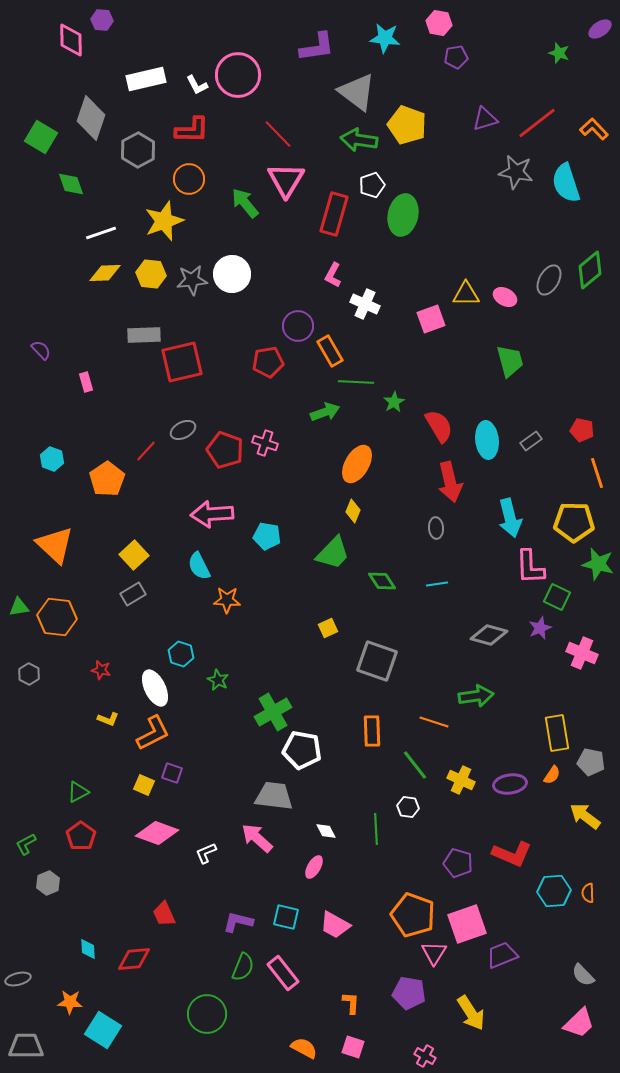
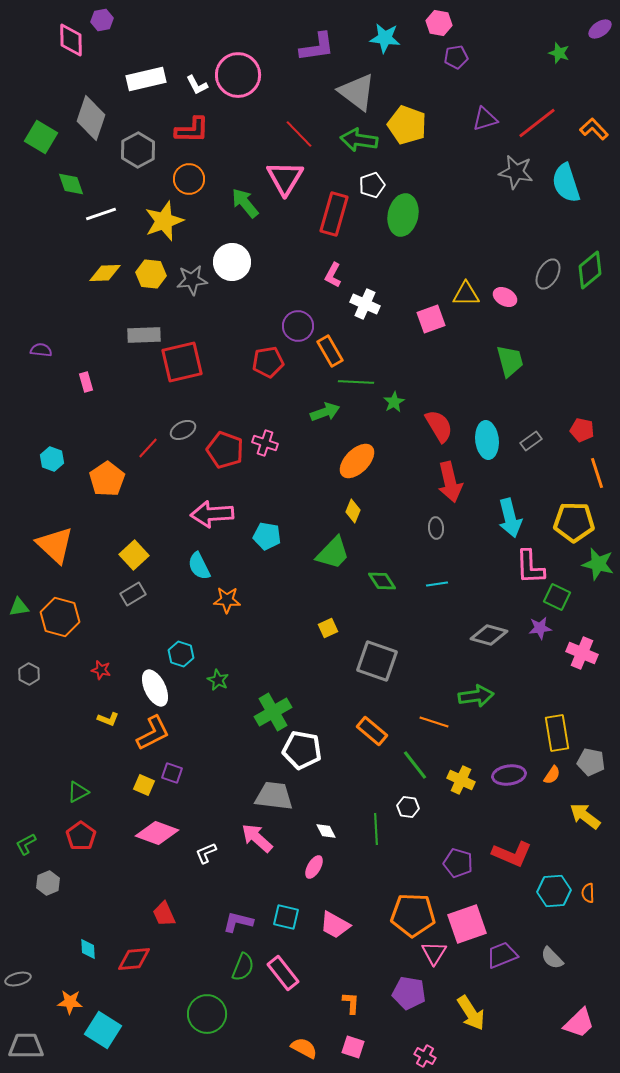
purple hexagon at (102, 20): rotated 15 degrees counterclockwise
red line at (278, 134): moved 21 px right
pink triangle at (286, 180): moved 1 px left, 2 px up
white line at (101, 233): moved 19 px up
white circle at (232, 274): moved 12 px up
gray ellipse at (549, 280): moved 1 px left, 6 px up
purple semicircle at (41, 350): rotated 40 degrees counterclockwise
red line at (146, 451): moved 2 px right, 3 px up
orange ellipse at (357, 464): moved 3 px up; rotated 15 degrees clockwise
orange hexagon at (57, 617): moved 3 px right; rotated 9 degrees clockwise
purple star at (540, 628): rotated 15 degrees clockwise
orange rectangle at (372, 731): rotated 48 degrees counterclockwise
purple ellipse at (510, 784): moved 1 px left, 9 px up
orange pentagon at (413, 915): rotated 18 degrees counterclockwise
gray semicircle at (583, 975): moved 31 px left, 17 px up
